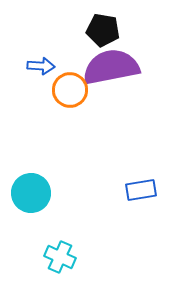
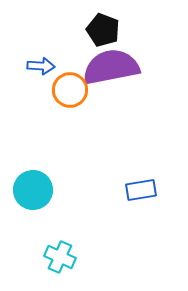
black pentagon: rotated 12 degrees clockwise
cyan circle: moved 2 px right, 3 px up
